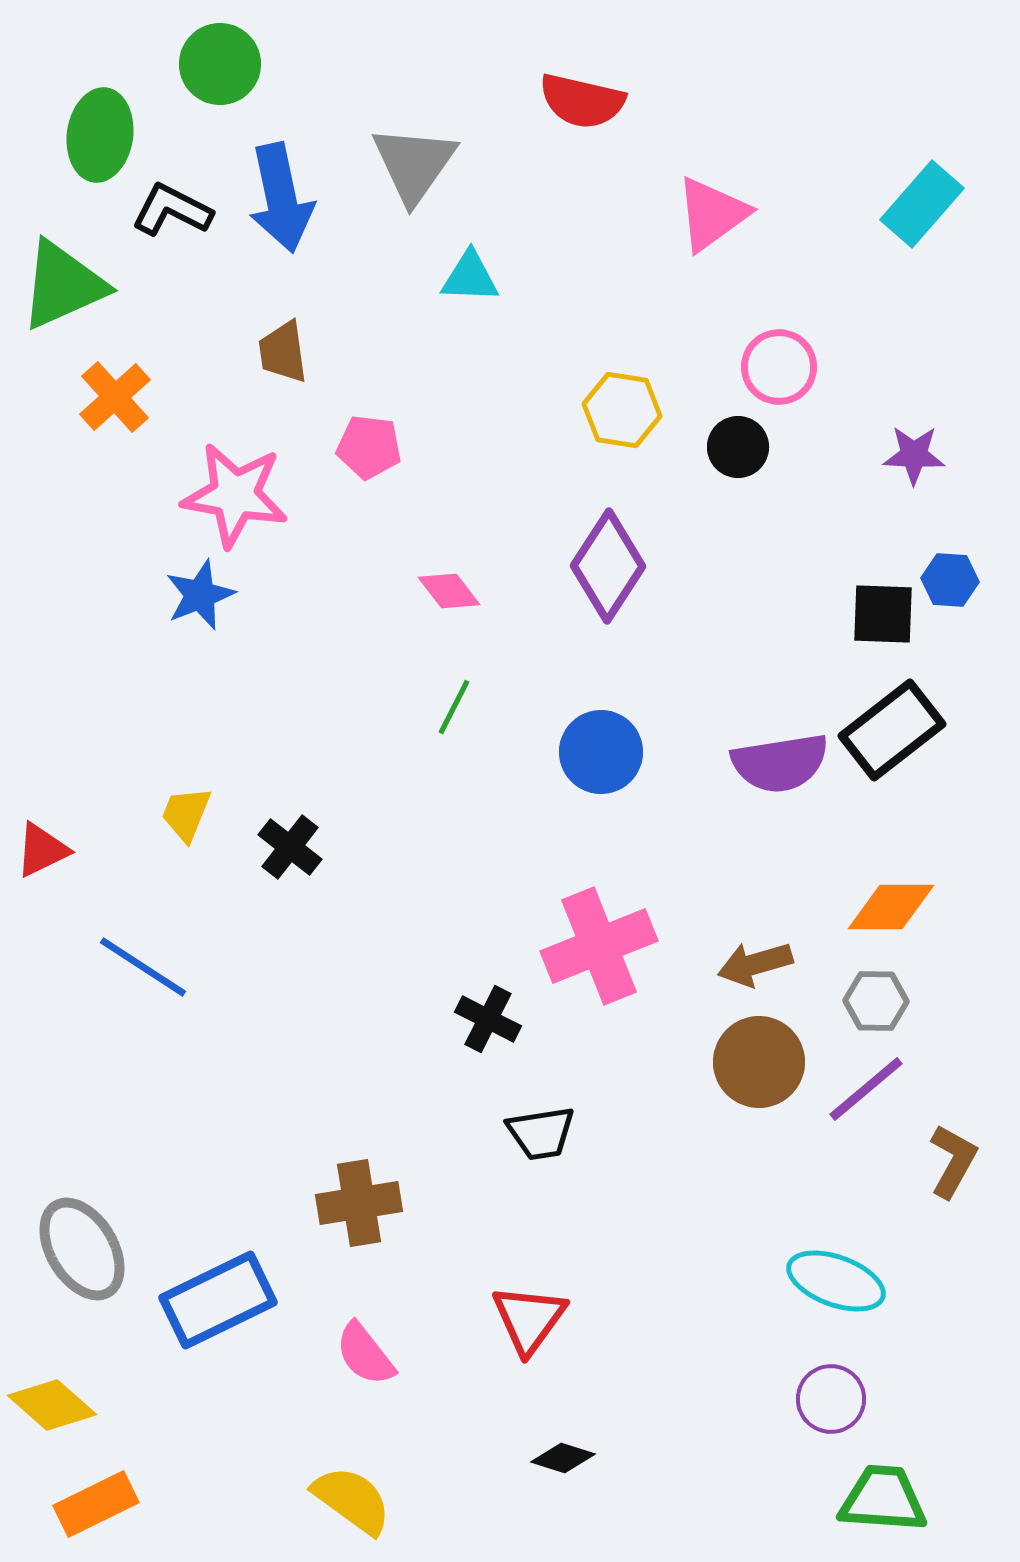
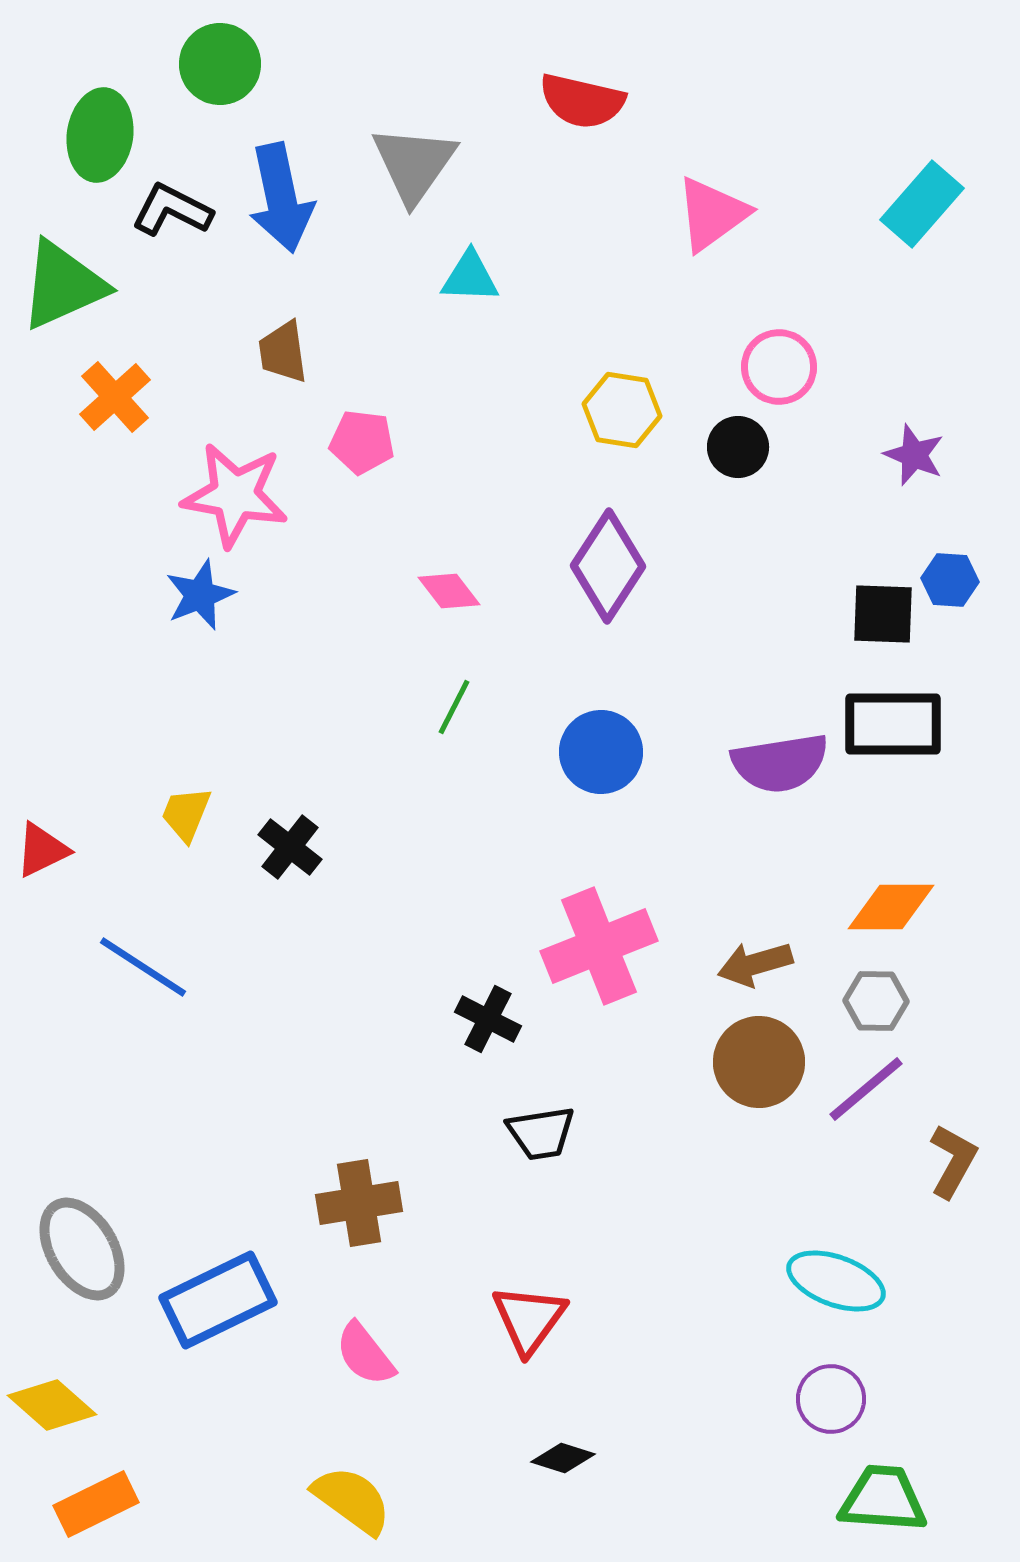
pink pentagon at (369, 447): moved 7 px left, 5 px up
purple star at (914, 455): rotated 20 degrees clockwise
black rectangle at (892, 730): moved 1 px right, 6 px up; rotated 38 degrees clockwise
